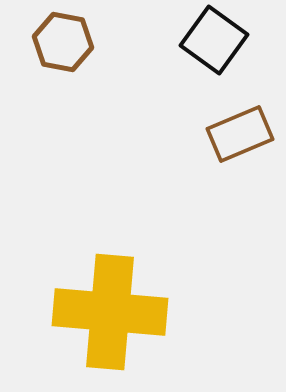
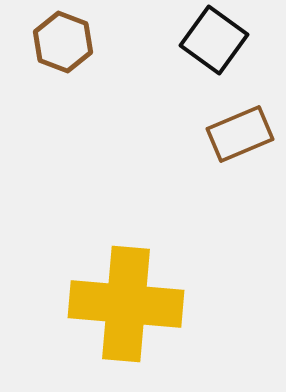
brown hexagon: rotated 10 degrees clockwise
yellow cross: moved 16 px right, 8 px up
